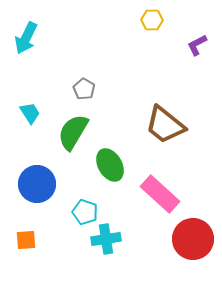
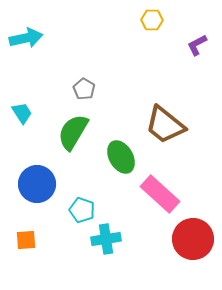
cyan arrow: rotated 128 degrees counterclockwise
cyan trapezoid: moved 8 px left
green ellipse: moved 11 px right, 8 px up
cyan pentagon: moved 3 px left, 2 px up
